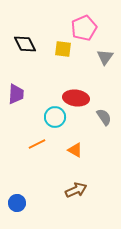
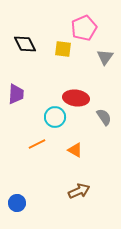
brown arrow: moved 3 px right, 1 px down
